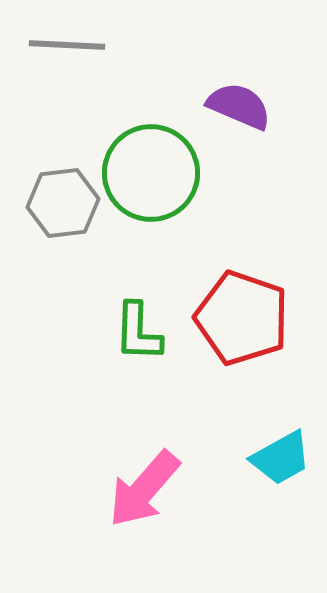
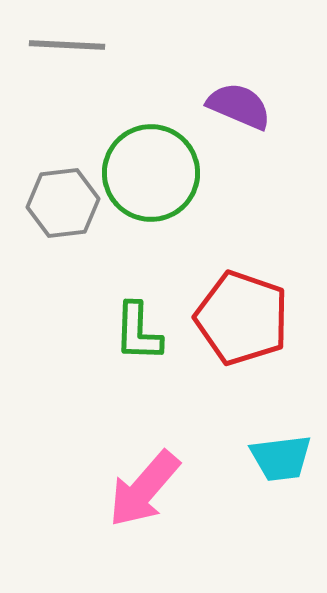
cyan trapezoid: rotated 22 degrees clockwise
